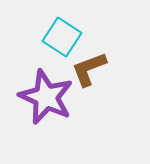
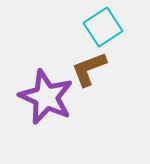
cyan square: moved 41 px right, 10 px up; rotated 24 degrees clockwise
